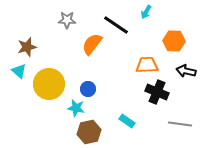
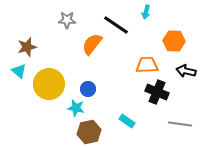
cyan arrow: rotated 16 degrees counterclockwise
